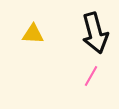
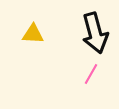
pink line: moved 2 px up
